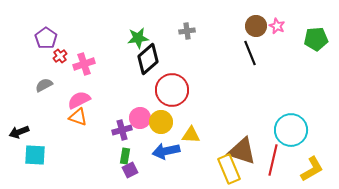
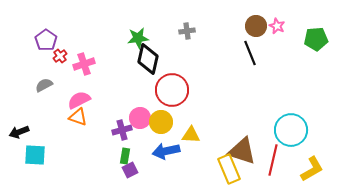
purple pentagon: moved 2 px down
black diamond: rotated 36 degrees counterclockwise
